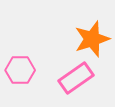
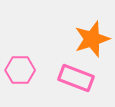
pink rectangle: rotated 56 degrees clockwise
